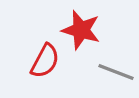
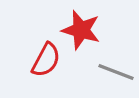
red semicircle: moved 1 px right, 1 px up
